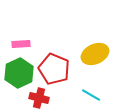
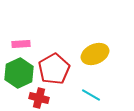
red pentagon: rotated 20 degrees clockwise
